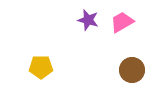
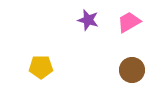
pink trapezoid: moved 7 px right
